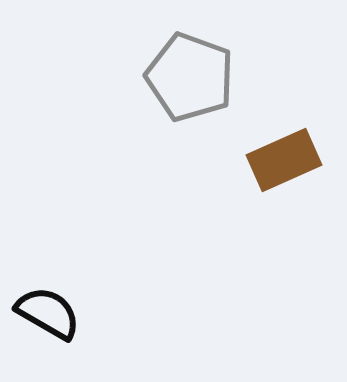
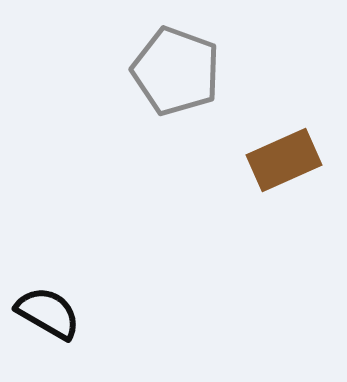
gray pentagon: moved 14 px left, 6 px up
